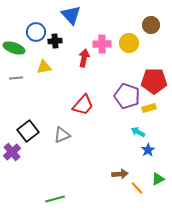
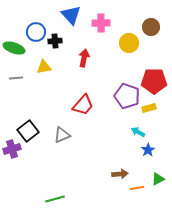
brown circle: moved 2 px down
pink cross: moved 1 px left, 21 px up
purple cross: moved 3 px up; rotated 24 degrees clockwise
orange line: rotated 56 degrees counterclockwise
